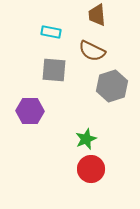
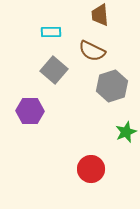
brown trapezoid: moved 3 px right
cyan rectangle: rotated 12 degrees counterclockwise
gray square: rotated 36 degrees clockwise
green star: moved 40 px right, 7 px up
